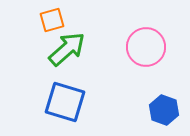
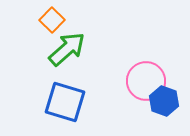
orange square: rotated 30 degrees counterclockwise
pink circle: moved 34 px down
blue hexagon: moved 9 px up
